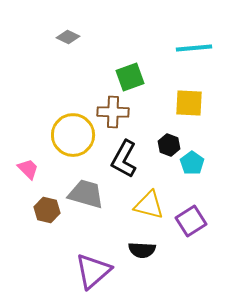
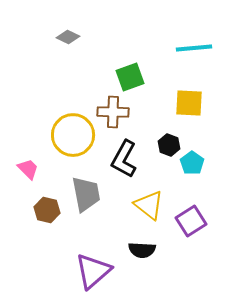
gray trapezoid: rotated 63 degrees clockwise
yellow triangle: rotated 24 degrees clockwise
